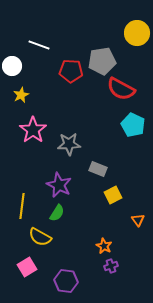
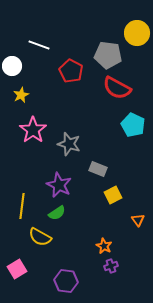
gray pentagon: moved 6 px right, 6 px up; rotated 16 degrees clockwise
red pentagon: rotated 25 degrees clockwise
red semicircle: moved 4 px left, 1 px up
gray star: rotated 20 degrees clockwise
green semicircle: rotated 24 degrees clockwise
pink square: moved 10 px left, 2 px down
